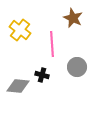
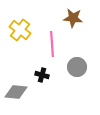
brown star: rotated 18 degrees counterclockwise
gray diamond: moved 2 px left, 6 px down
